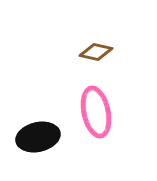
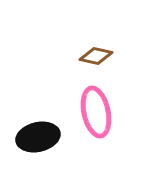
brown diamond: moved 4 px down
